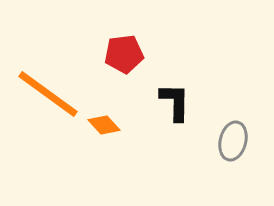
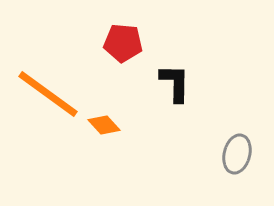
red pentagon: moved 1 px left, 11 px up; rotated 12 degrees clockwise
black L-shape: moved 19 px up
gray ellipse: moved 4 px right, 13 px down
